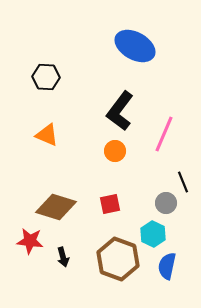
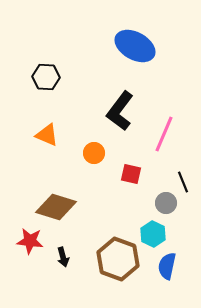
orange circle: moved 21 px left, 2 px down
red square: moved 21 px right, 30 px up; rotated 25 degrees clockwise
